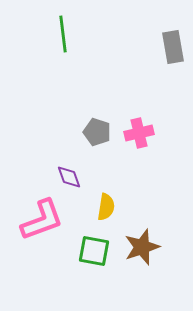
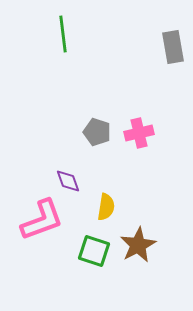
purple diamond: moved 1 px left, 4 px down
brown star: moved 4 px left, 2 px up; rotated 9 degrees counterclockwise
green square: rotated 8 degrees clockwise
